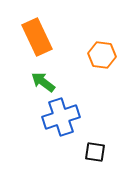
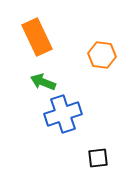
green arrow: rotated 15 degrees counterclockwise
blue cross: moved 2 px right, 3 px up
black square: moved 3 px right, 6 px down; rotated 15 degrees counterclockwise
